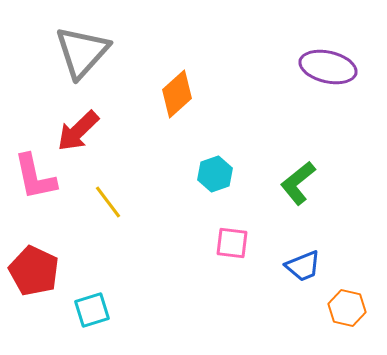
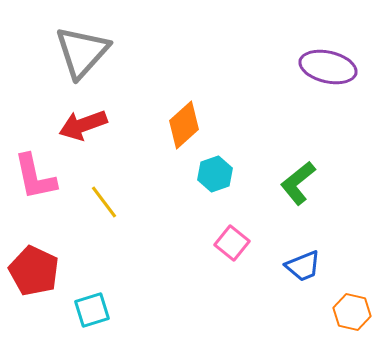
orange diamond: moved 7 px right, 31 px down
red arrow: moved 5 px right, 6 px up; rotated 24 degrees clockwise
yellow line: moved 4 px left
pink square: rotated 32 degrees clockwise
orange hexagon: moved 5 px right, 4 px down
